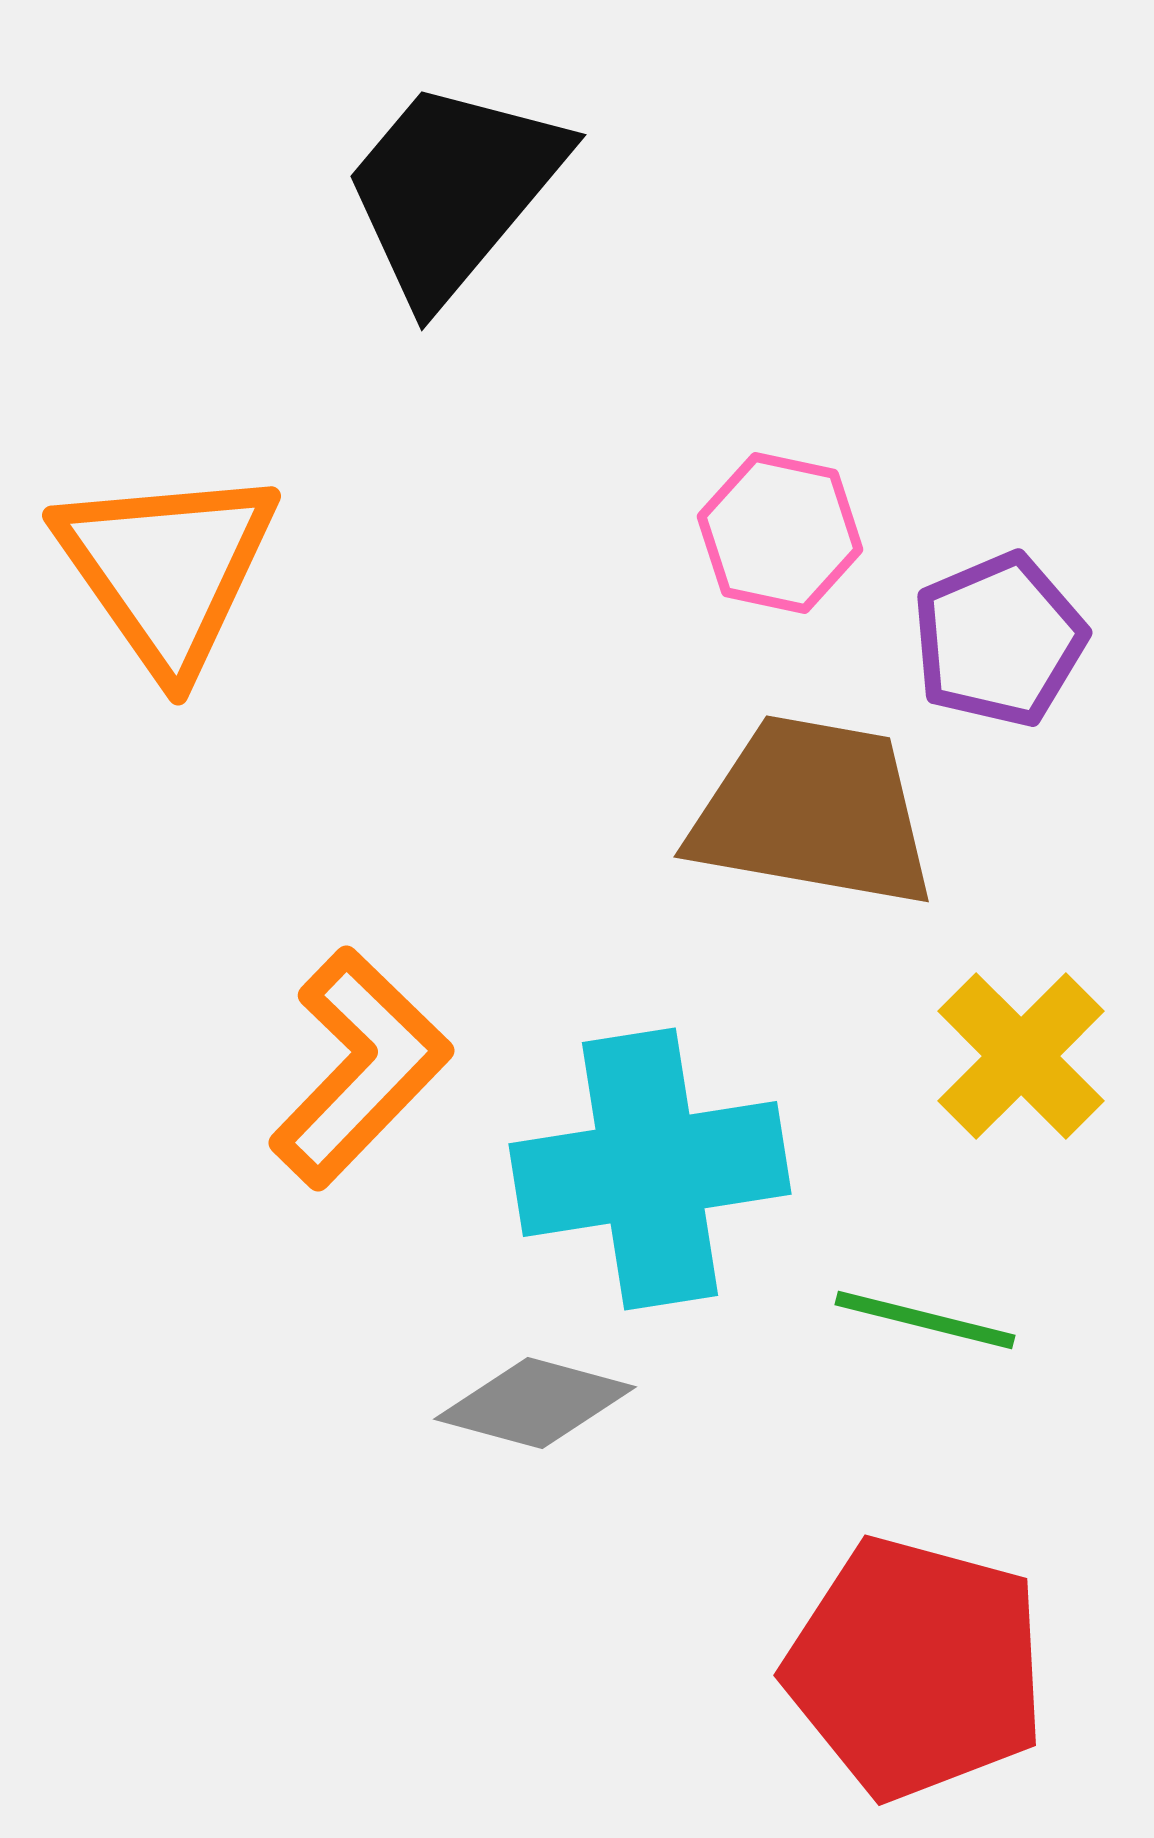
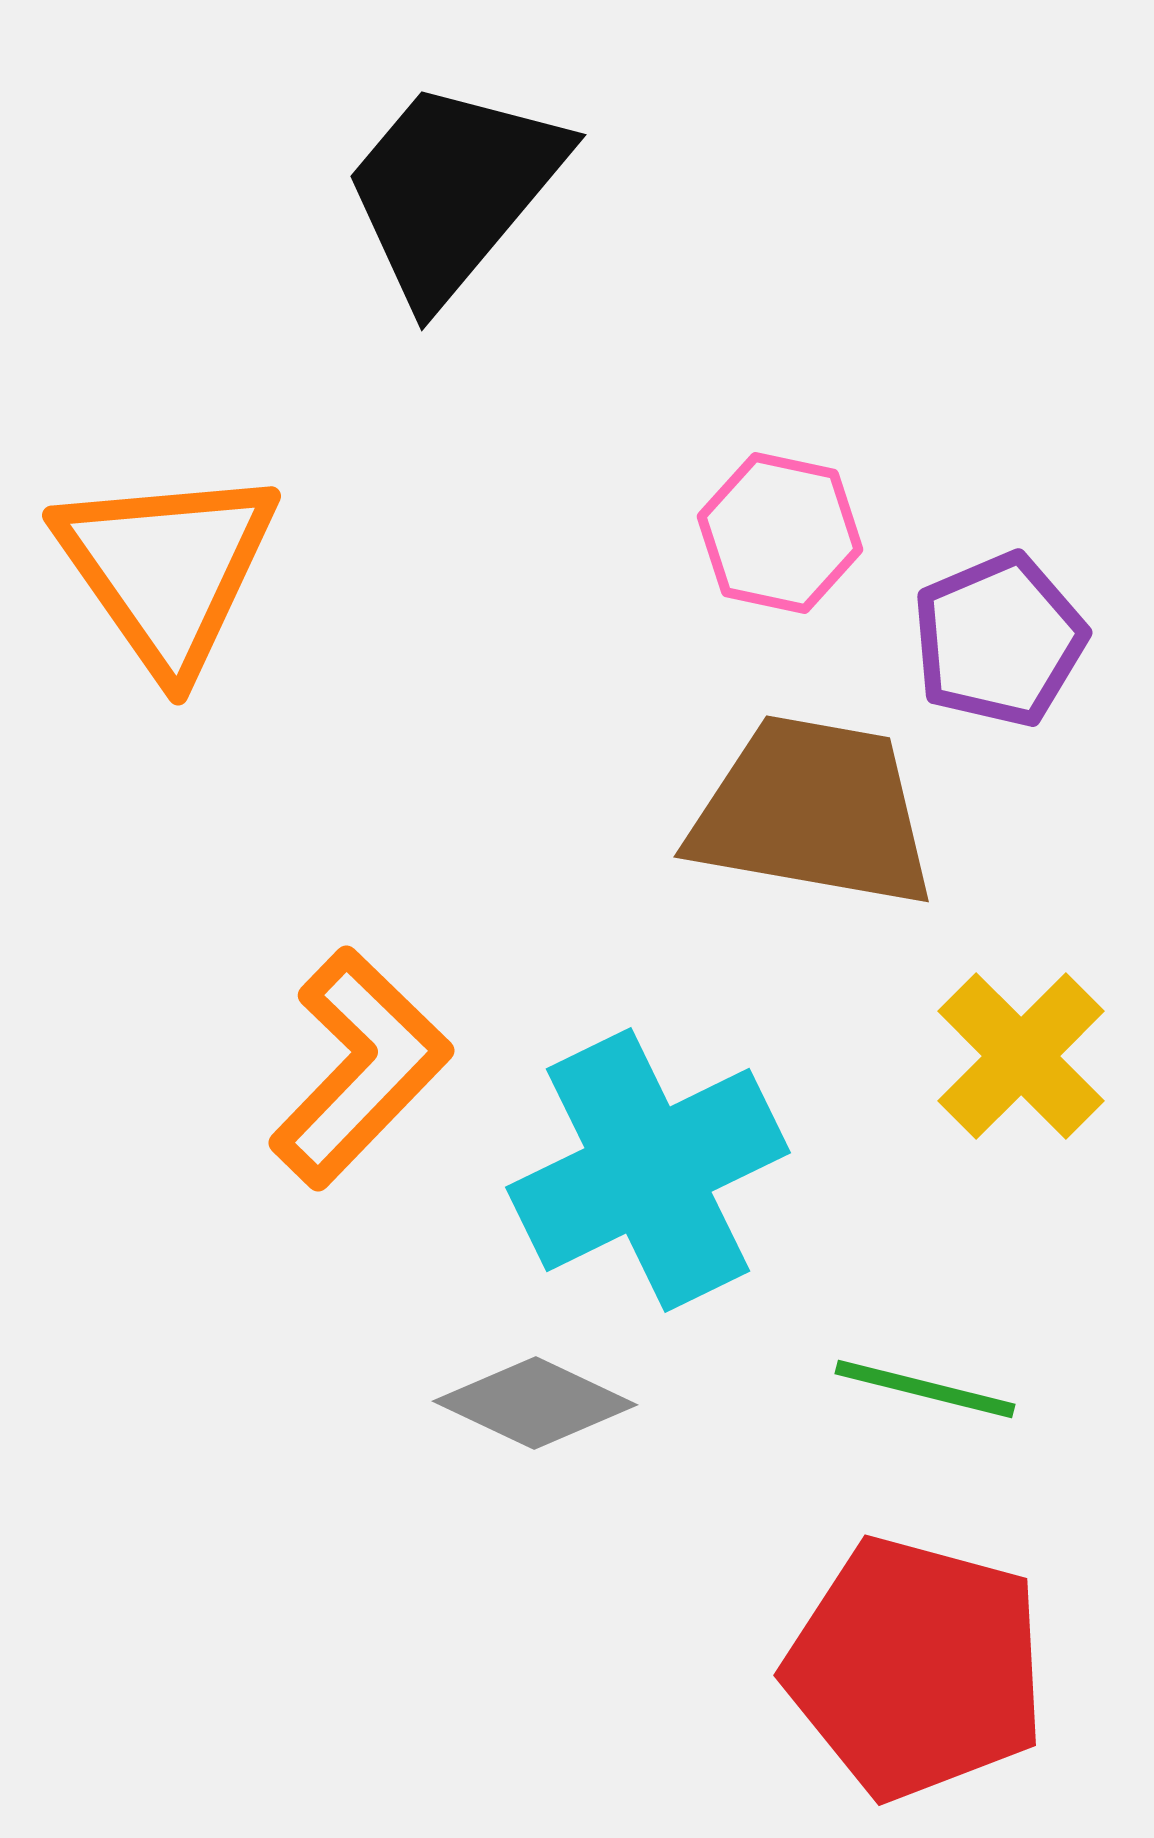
cyan cross: moved 2 px left, 1 px down; rotated 17 degrees counterclockwise
green line: moved 69 px down
gray diamond: rotated 10 degrees clockwise
